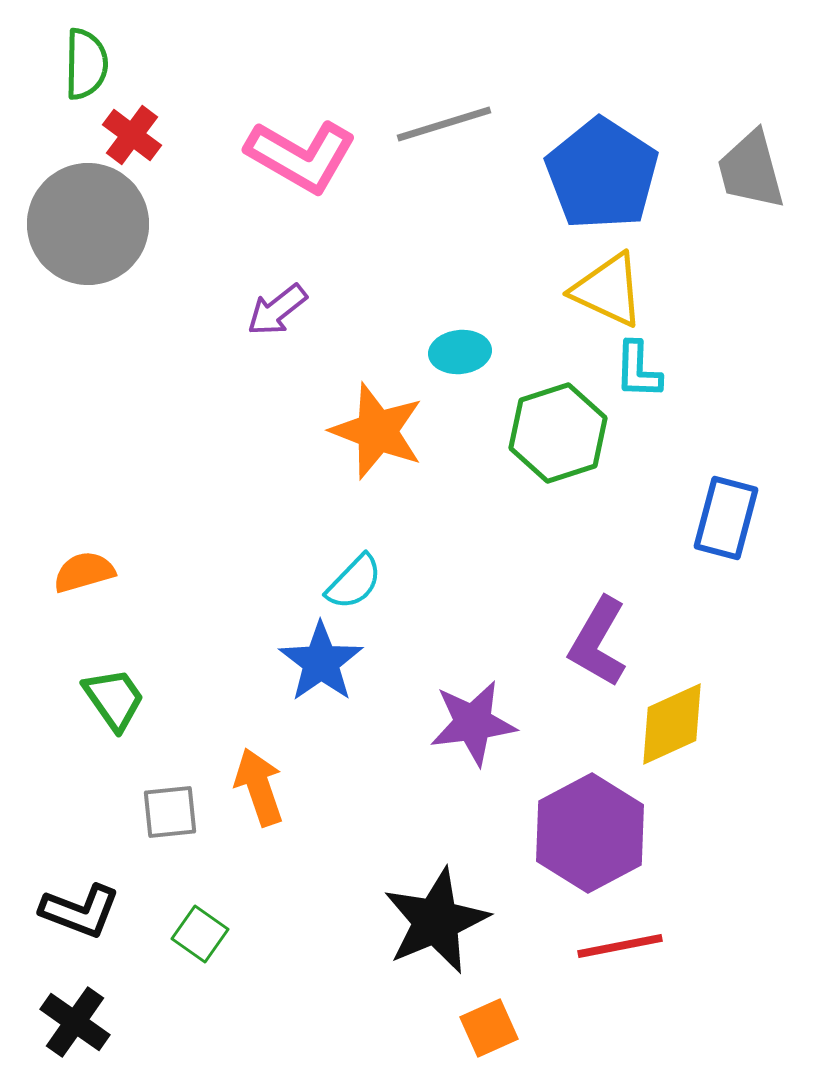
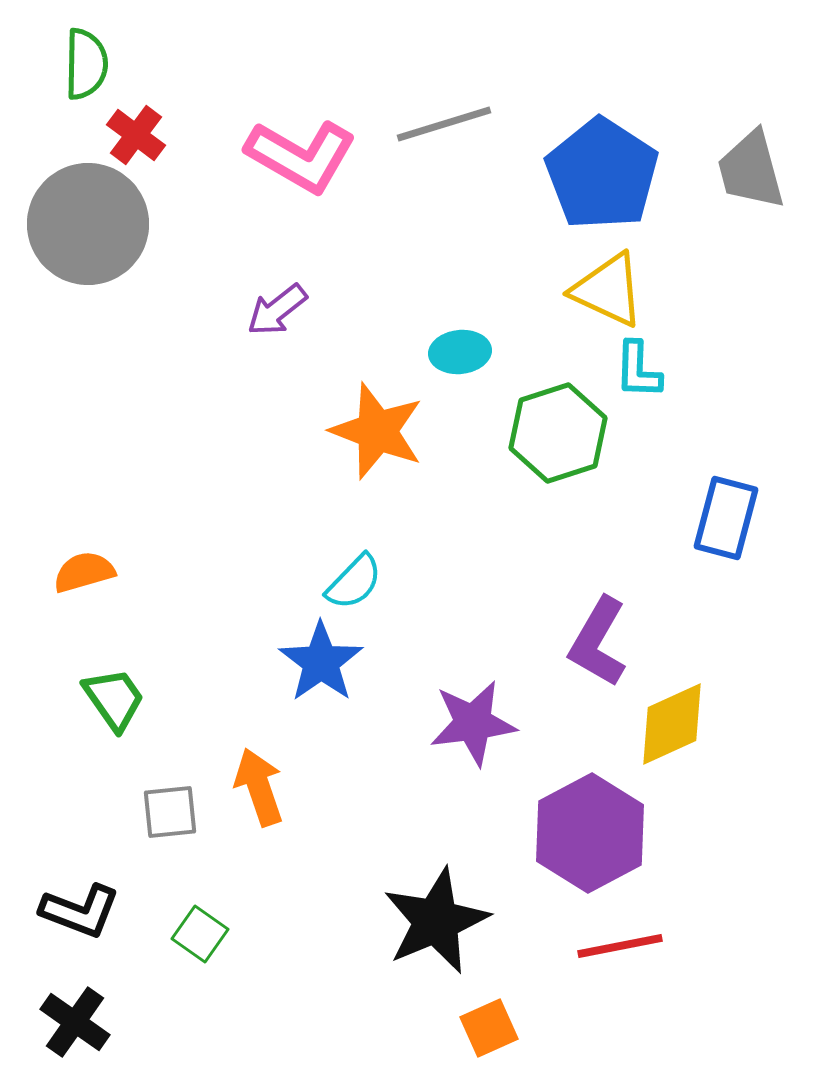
red cross: moved 4 px right
